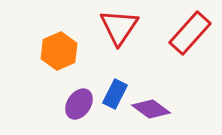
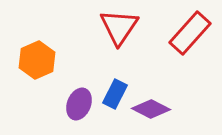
orange hexagon: moved 22 px left, 9 px down
purple ellipse: rotated 12 degrees counterclockwise
purple diamond: rotated 9 degrees counterclockwise
